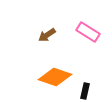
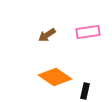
pink rectangle: rotated 40 degrees counterclockwise
orange diamond: rotated 16 degrees clockwise
